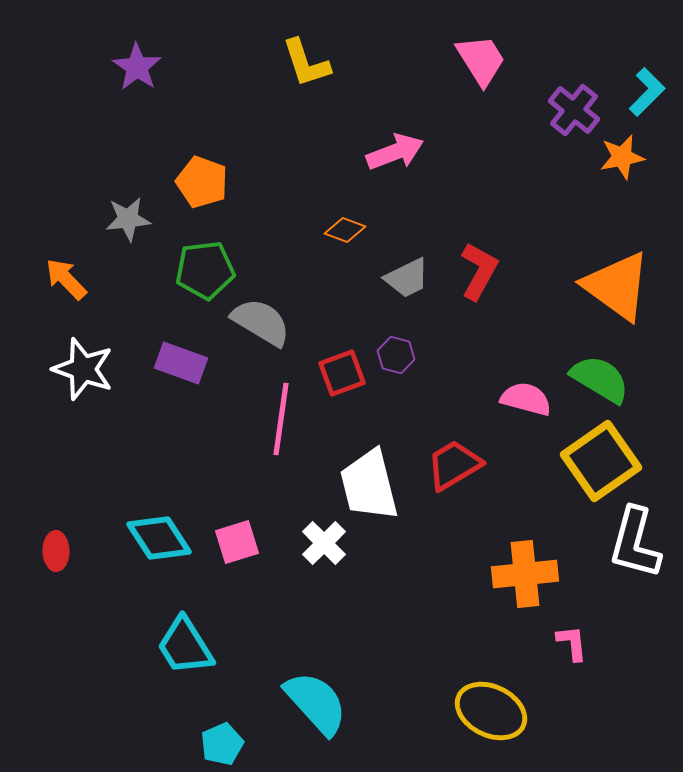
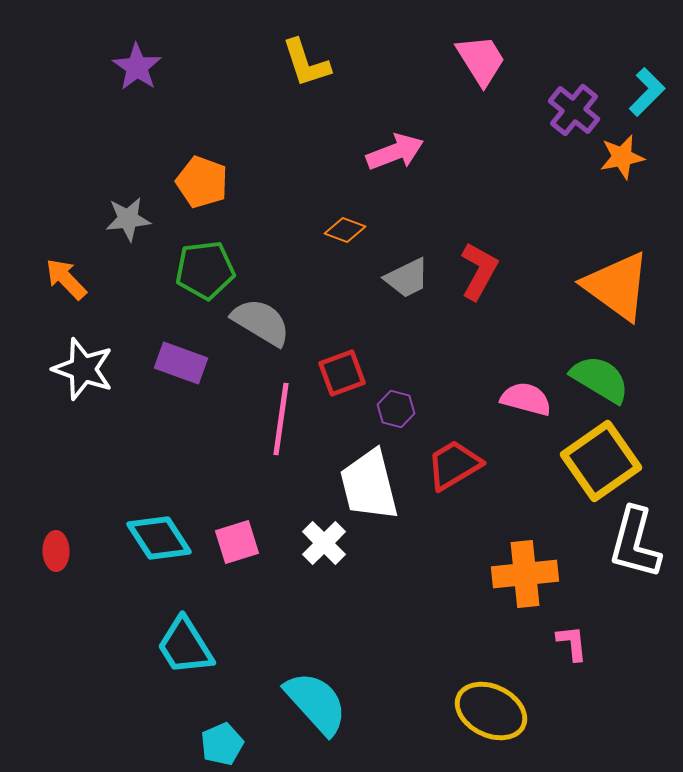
purple hexagon: moved 54 px down
